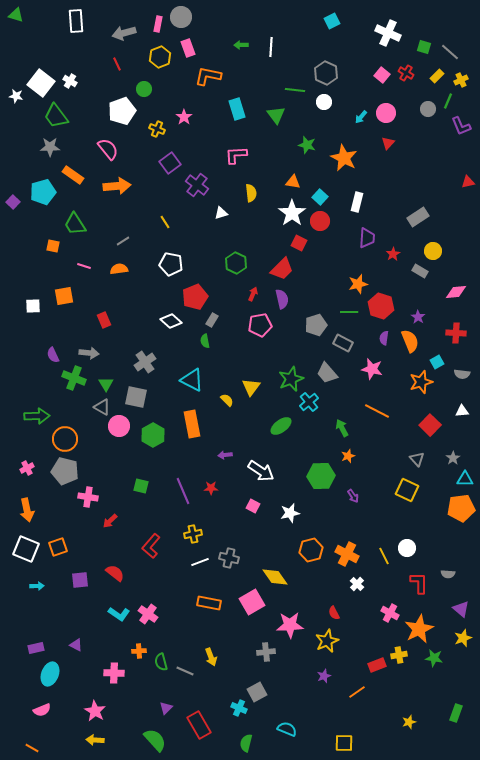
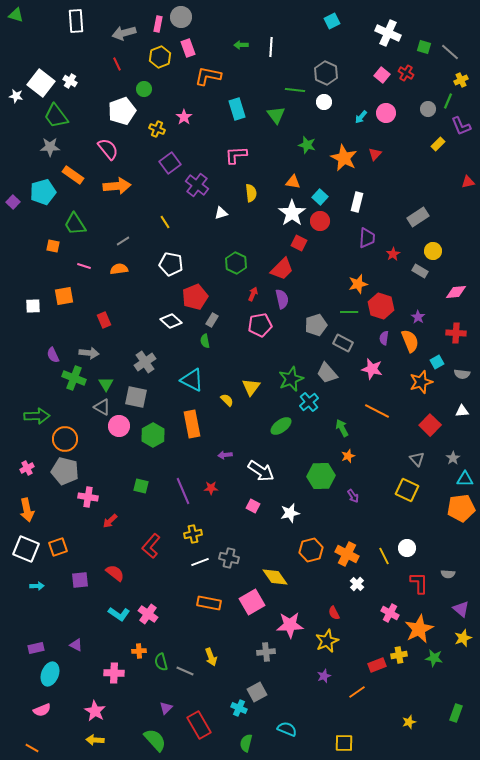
yellow rectangle at (437, 76): moved 1 px right, 68 px down
red triangle at (388, 143): moved 13 px left, 11 px down
